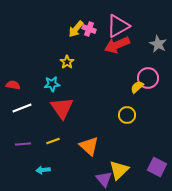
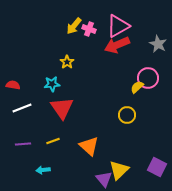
yellow arrow: moved 2 px left, 3 px up
